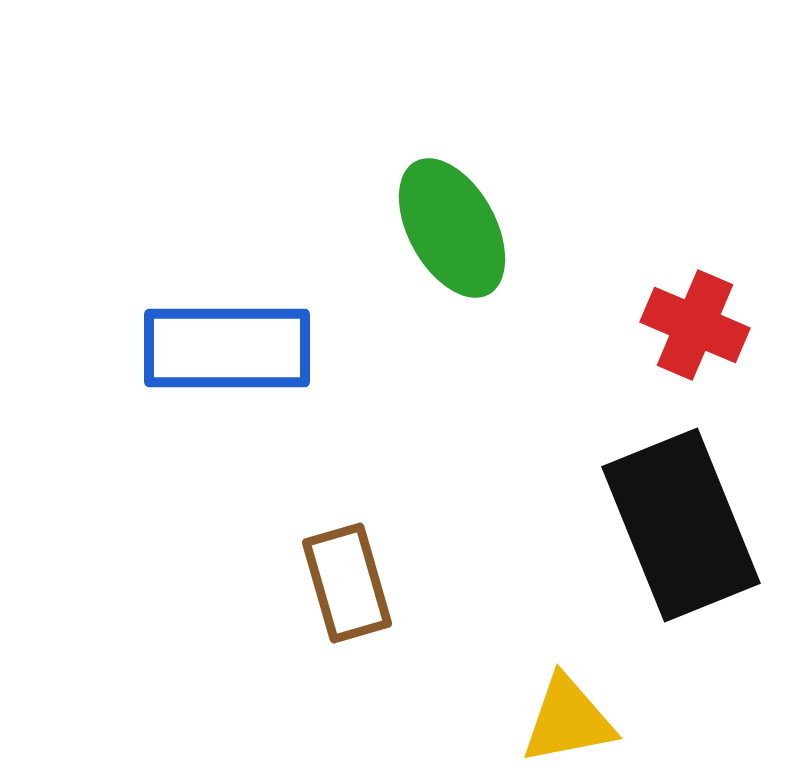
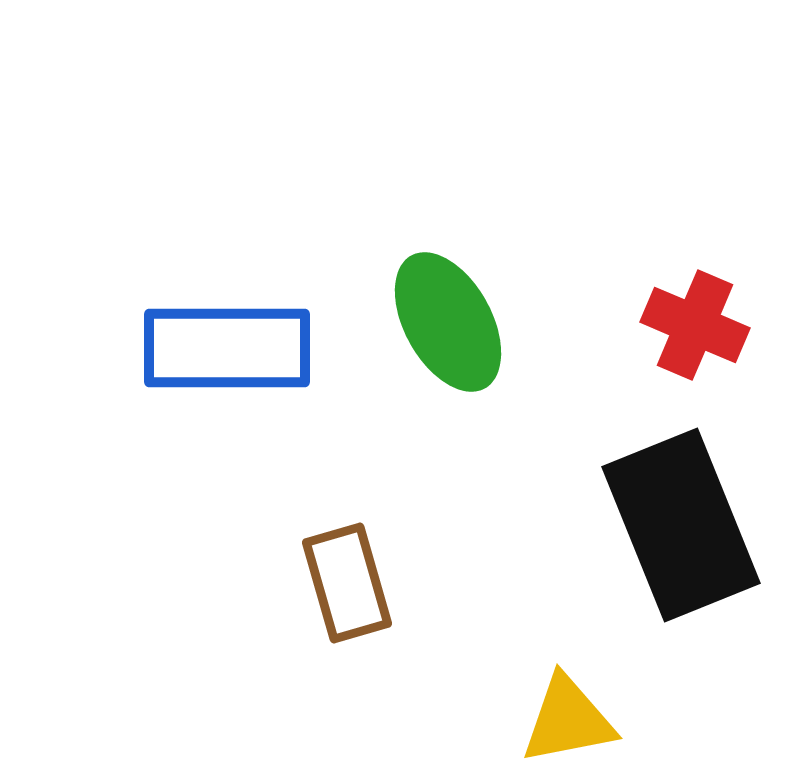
green ellipse: moved 4 px left, 94 px down
